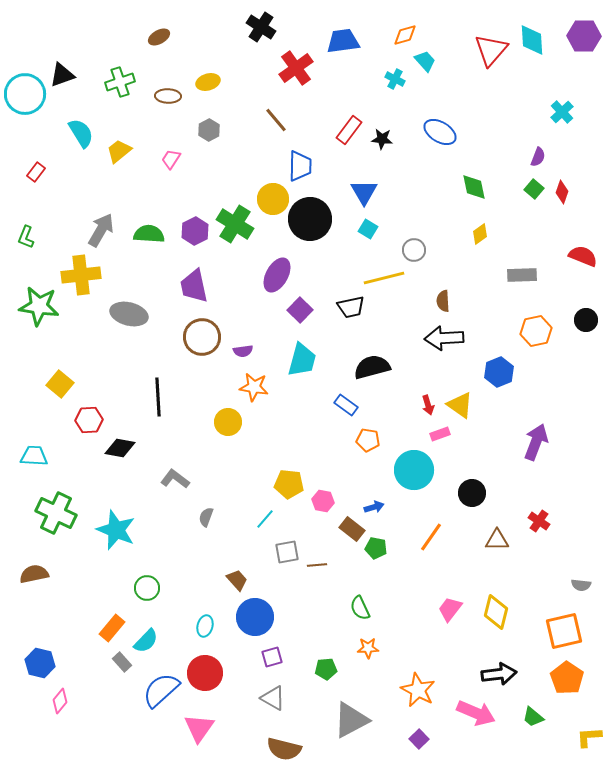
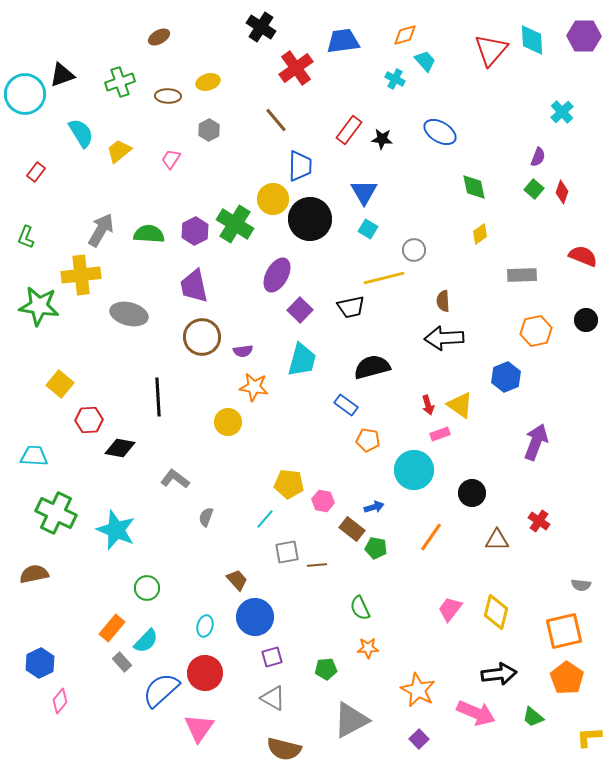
blue hexagon at (499, 372): moved 7 px right, 5 px down
blue hexagon at (40, 663): rotated 20 degrees clockwise
